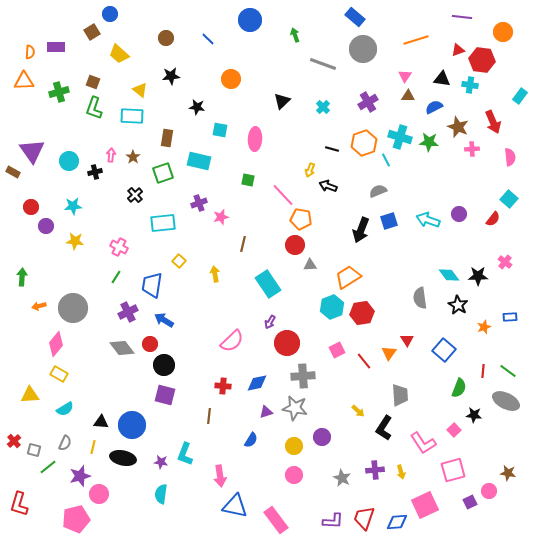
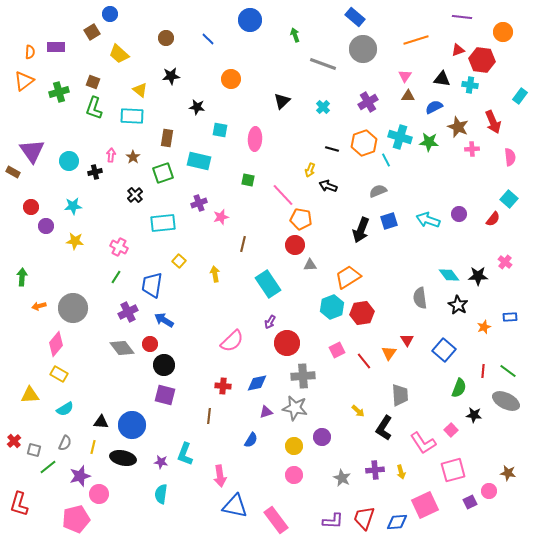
orange triangle at (24, 81): rotated 35 degrees counterclockwise
pink square at (454, 430): moved 3 px left
